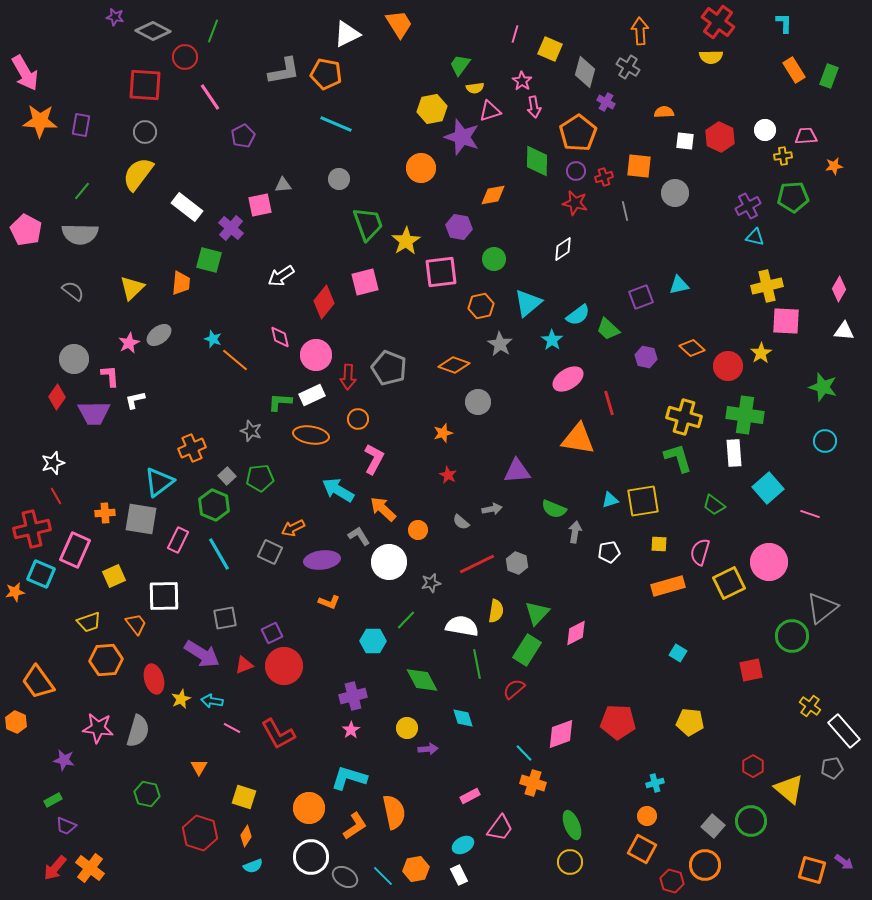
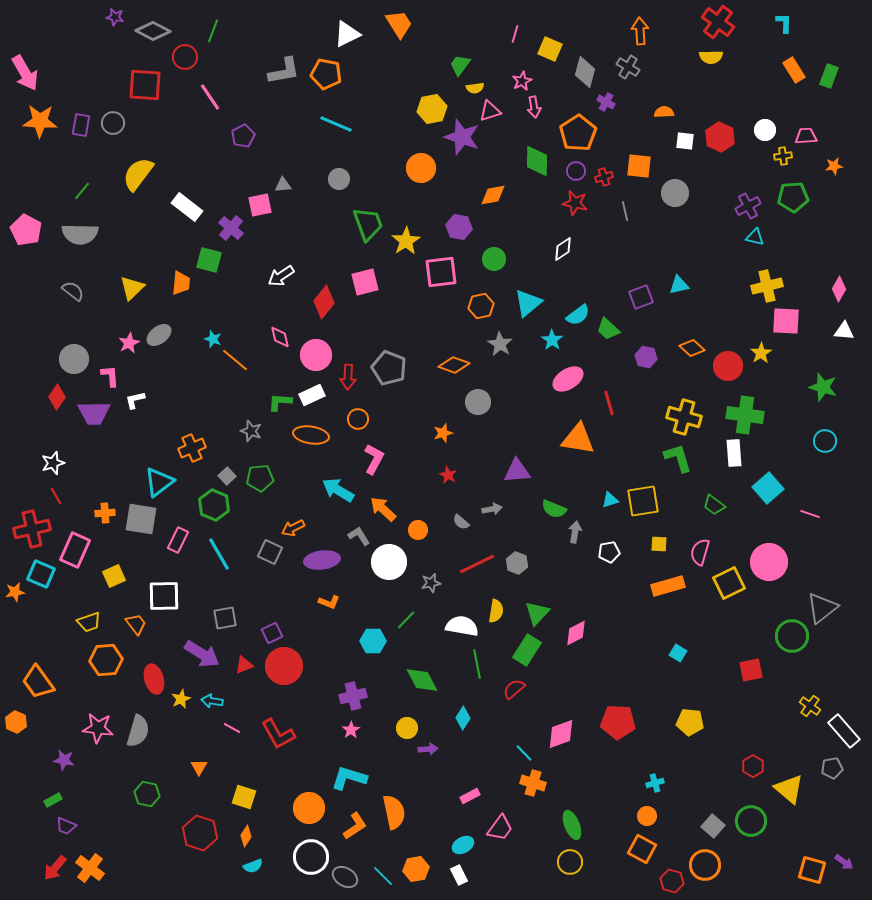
pink star at (522, 81): rotated 12 degrees clockwise
gray circle at (145, 132): moved 32 px left, 9 px up
cyan diamond at (463, 718): rotated 50 degrees clockwise
